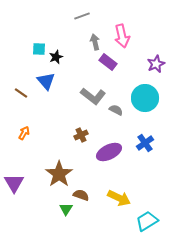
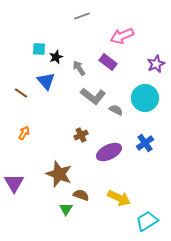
pink arrow: rotated 80 degrees clockwise
gray arrow: moved 16 px left, 26 px down; rotated 21 degrees counterclockwise
brown star: rotated 16 degrees counterclockwise
